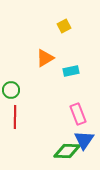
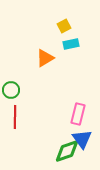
cyan rectangle: moved 27 px up
pink rectangle: rotated 35 degrees clockwise
blue triangle: moved 2 px left, 1 px up; rotated 10 degrees counterclockwise
green diamond: rotated 20 degrees counterclockwise
